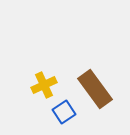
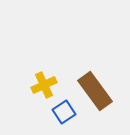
brown rectangle: moved 2 px down
